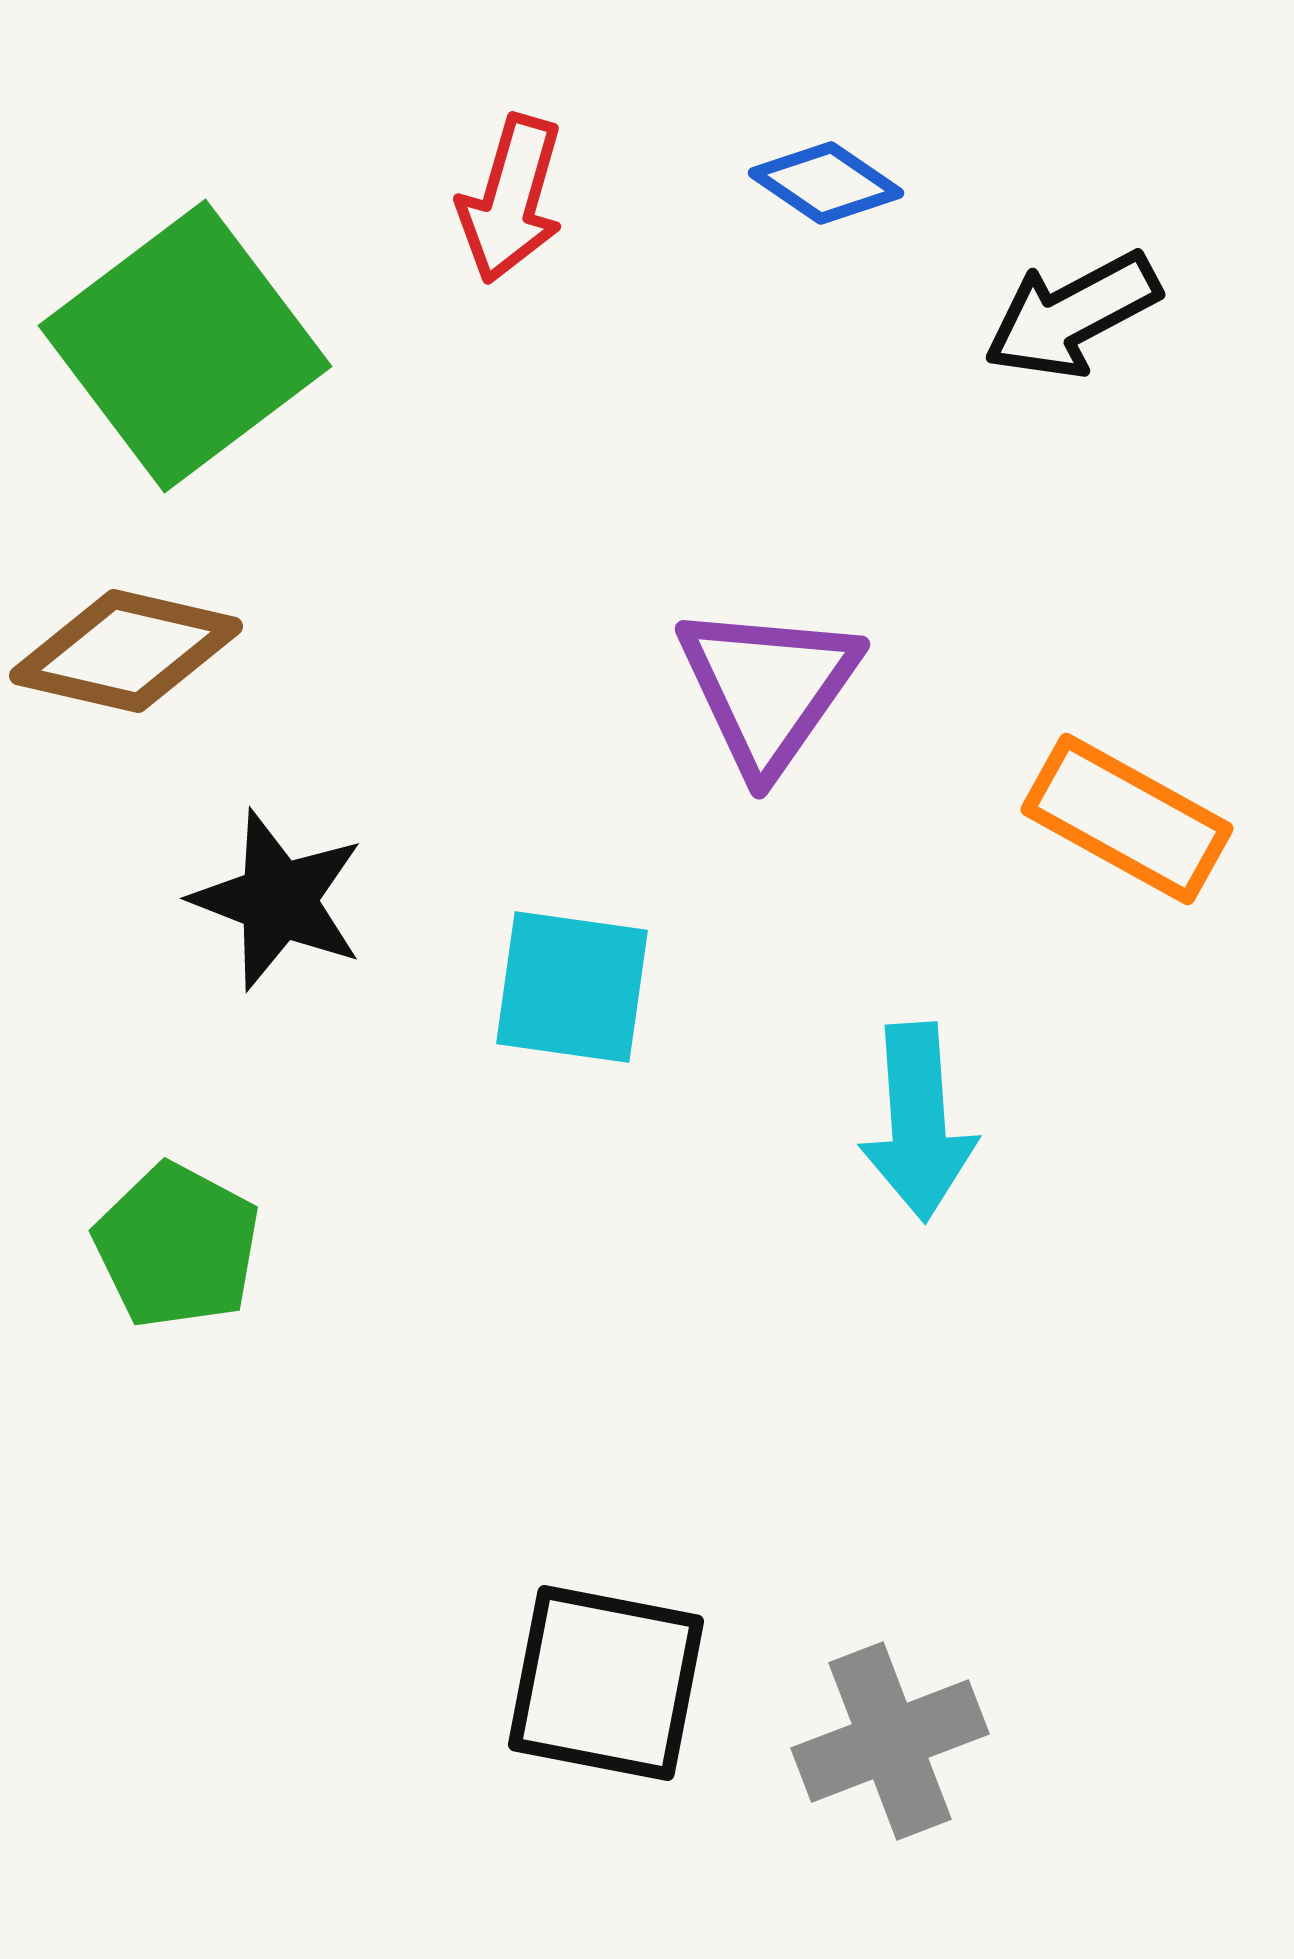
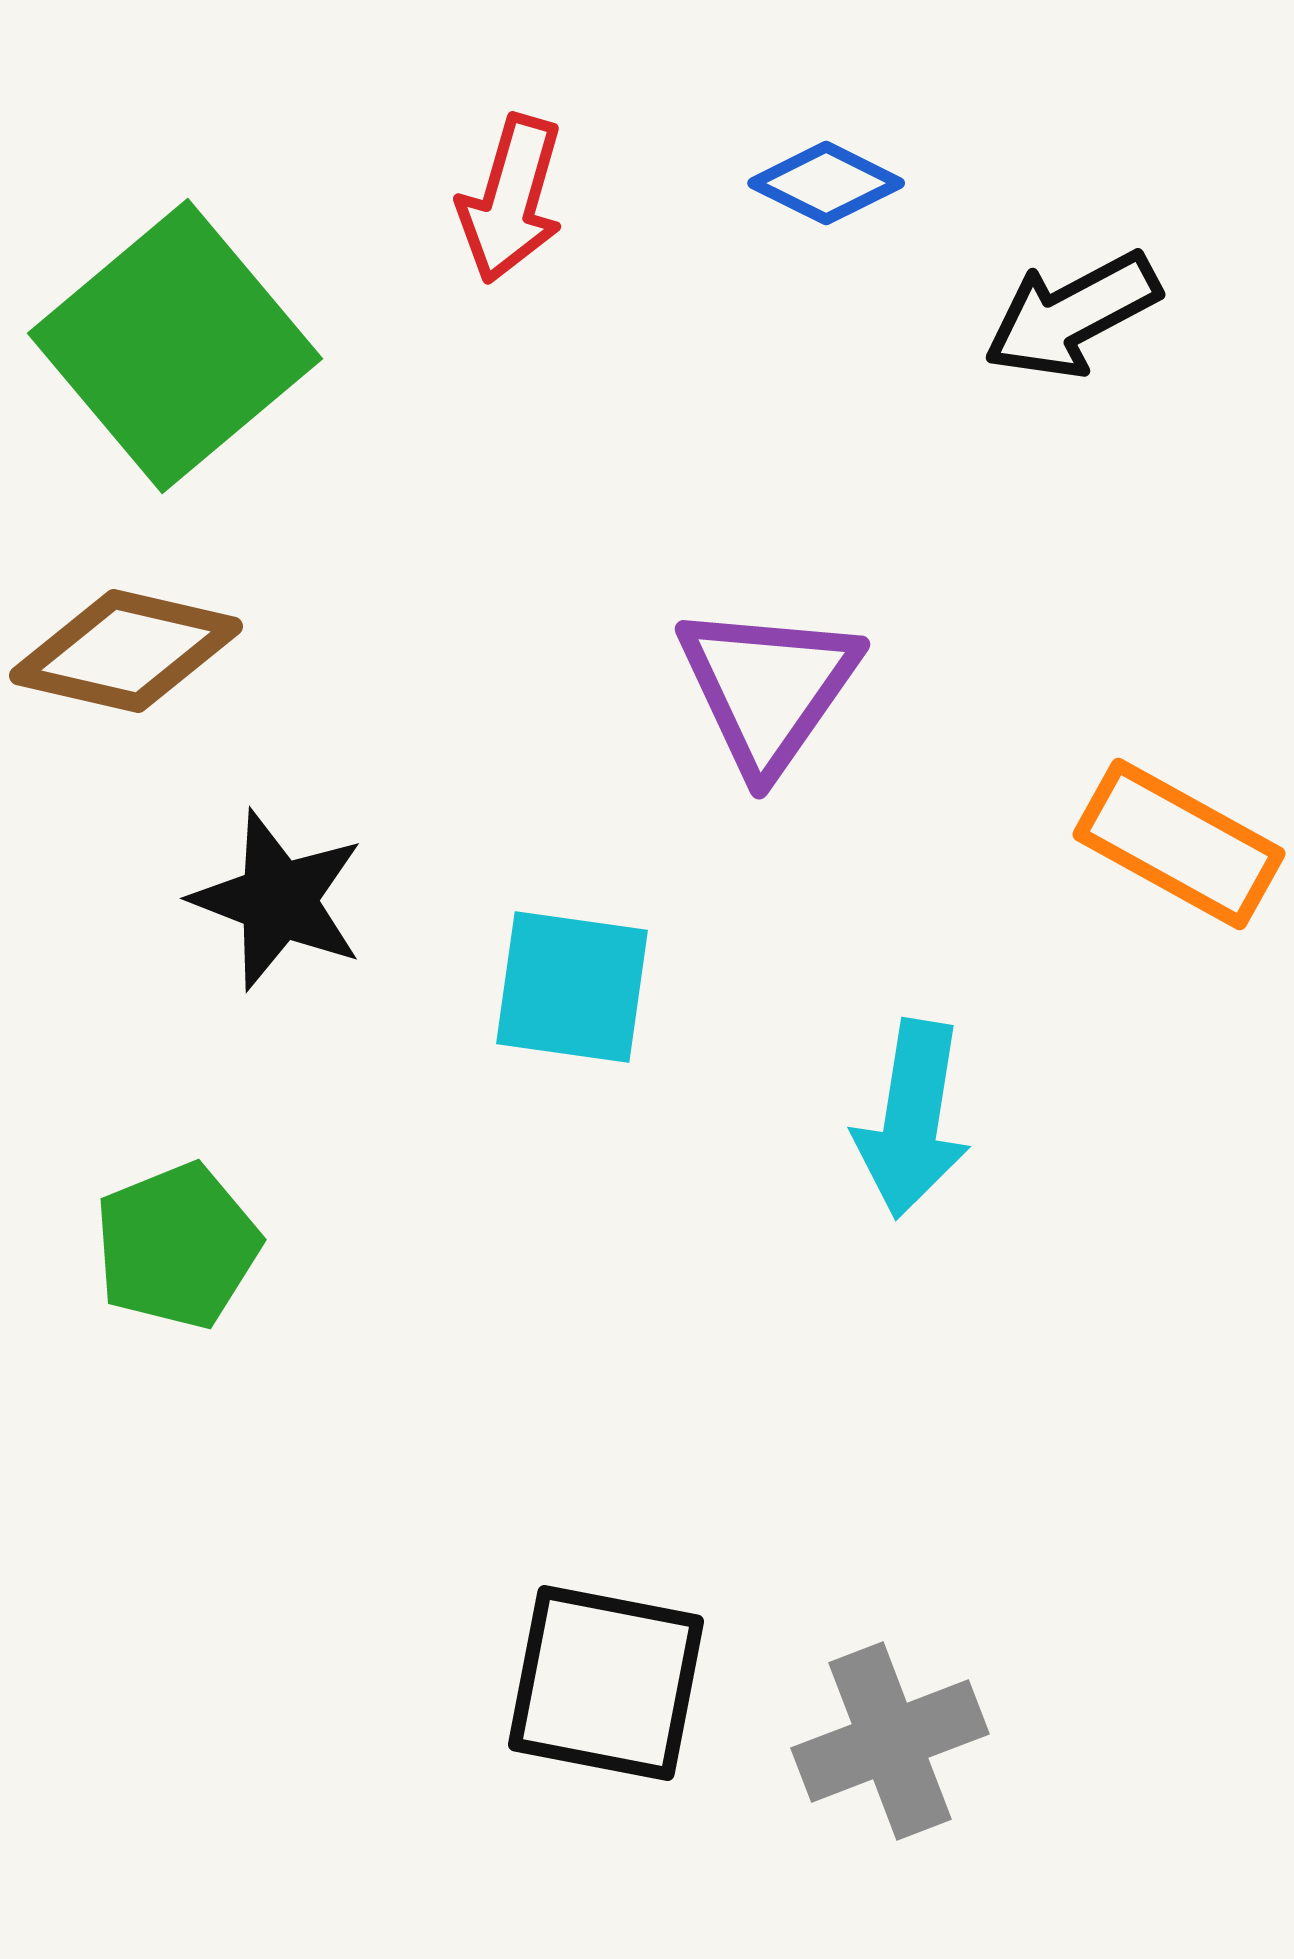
blue diamond: rotated 8 degrees counterclockwise
green square: moved 10 px left; rotated 3 degrees counterclockwise
orange rectangle: moved 52 px right, 25 px down
cyan arrow: moved 6 px left, 3 px up; rotated 13 degrees clockwise
green pentagon: rotated 22 degrees clockwise
